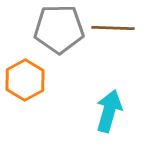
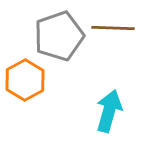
gray pentagon: moved 7 px down; rotated 18 degrees counterclockwise
